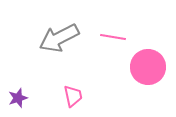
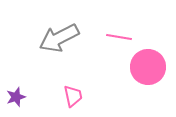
pink line: moved 6 px right
purple star: moved 2 px left, 1 px up
